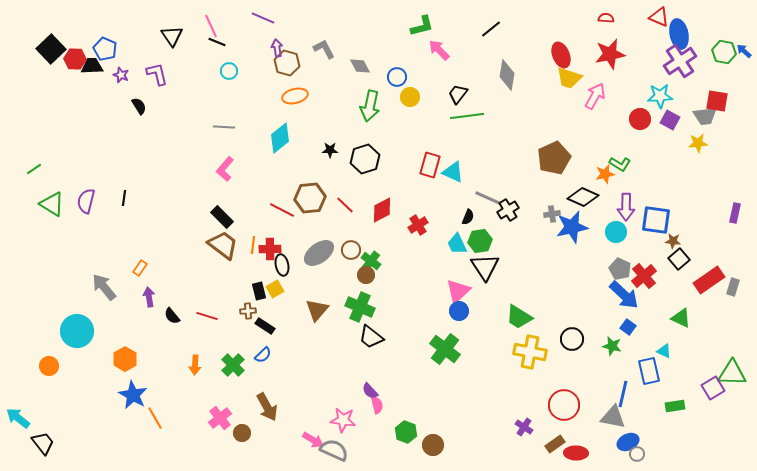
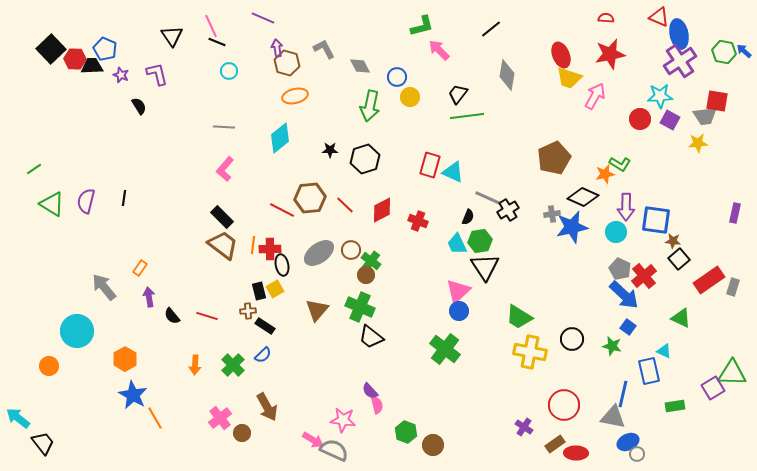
red cross at (418, 225): moved 4 px up; rotated 36 degrees counterclockwise
